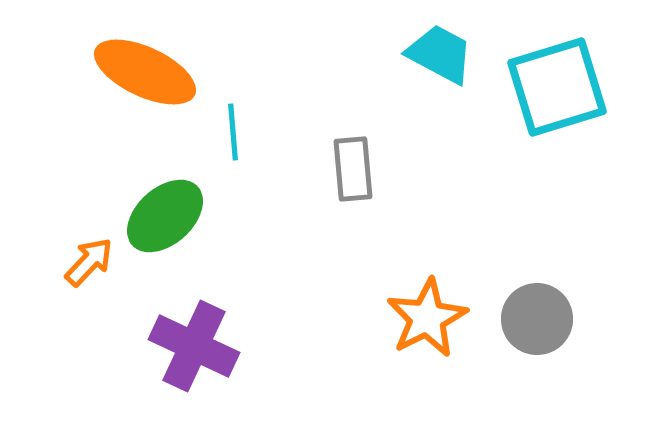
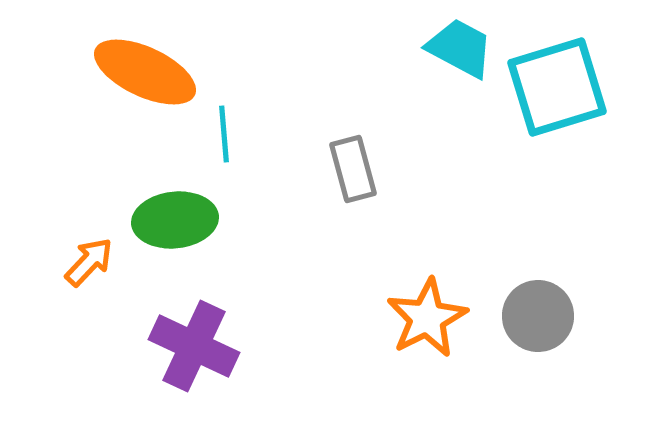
cyan trapezoid: moved 20 px right, 6 px up
cyan line: moved 9 px left, 2 px down
gray rectangle: rotated 10 degrees counterclockwise
green ellipse: moved 10 px right, 4 px down; rotated 36 degrees clockwise
gray circle: moved 1 px right, 3 px up
